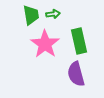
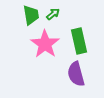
green arrow: rotated 32 degrees counterclockwise
